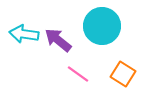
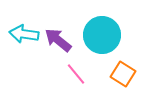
cyan circle: moved 9 px down
pink line: moved 2 px left; rotated 15 degrees clockwise
